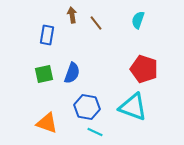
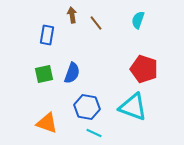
cyan line: moved 1 px left, 1 px down
